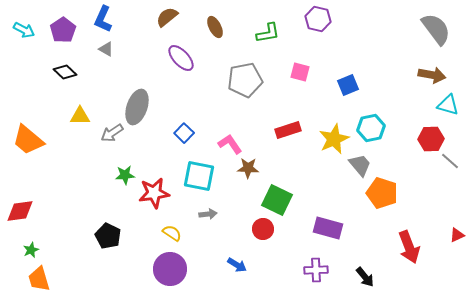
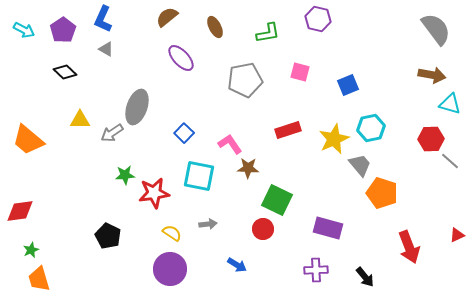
cyan triangle at (448, 105): moved 2 px right, 1 px up
yellow triangle at (80, 116): moved 4 px down
gray arrow at (208, 214): moved 10 px down
